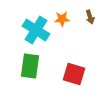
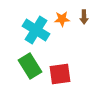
brown arrow: moved 6 px left; rotated 16 degrees clockwise
green rectangle: rotated 40 degrees counterclockwise
red square: moved 14 px left; rotated 25 degrees counterclockwise
